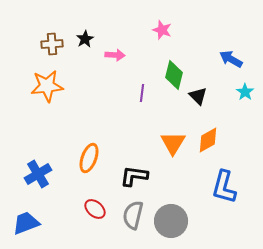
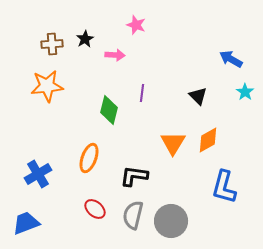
pink star: moved 26 px left, 5 px up
green diamond: moved 65 px left, 35 px down
